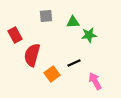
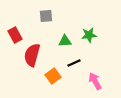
green triangle: moved 8 px left, 19 px down
orange square: moved 1 px right, 2 px down
